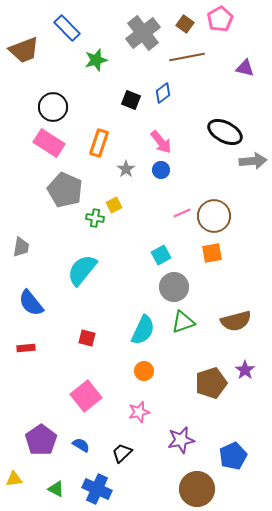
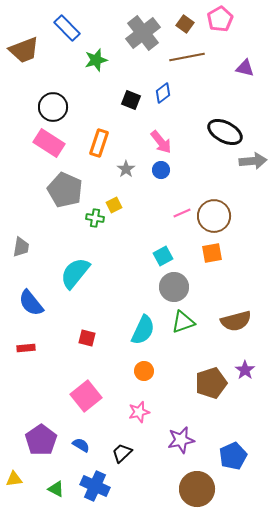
cyan square at (161, 255): moved 2 px right, 1 px down
cyan semicircle at (82, 270): moved 7 px left, 3 px down
blue cross at (97, 489): moved 2 px left, 3 px up
